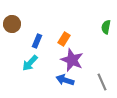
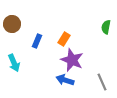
cyan arrow: moved 16 px left; rotated 66 degrees counterclockwise
